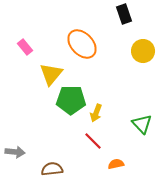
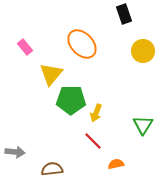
green triangle: moved 1 px right, 1 px down; rotated 15 degrees clockwise
